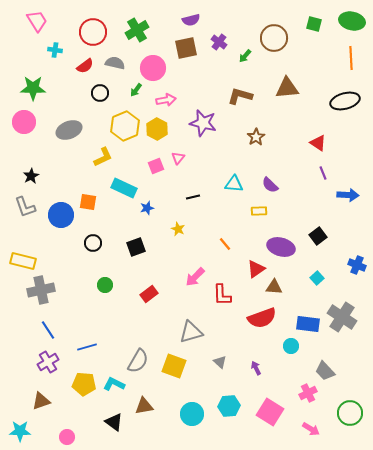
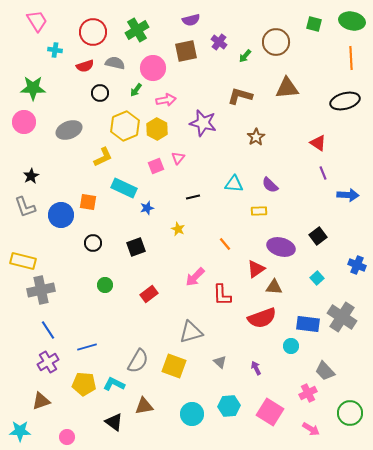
brown circle at (274, 38): moved 2 px right, 4 px down
brown square at (186, 48): moved 3 px down
red semicircle at (85, 66): rotated 18 degrees clockwise
